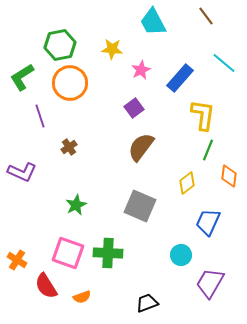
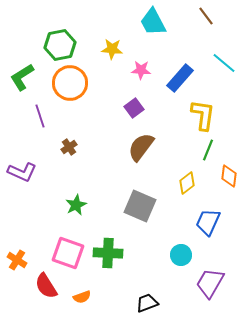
pink star: rotated 30 degrees clockwise
